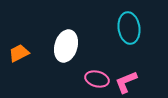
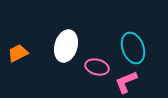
cyan ellipse: moved 4 px right, 20 px down; rotated 12 degrees counterclockwise
orange trapezoid: moved 1 px left
pink ellipse: moved 12 px up
